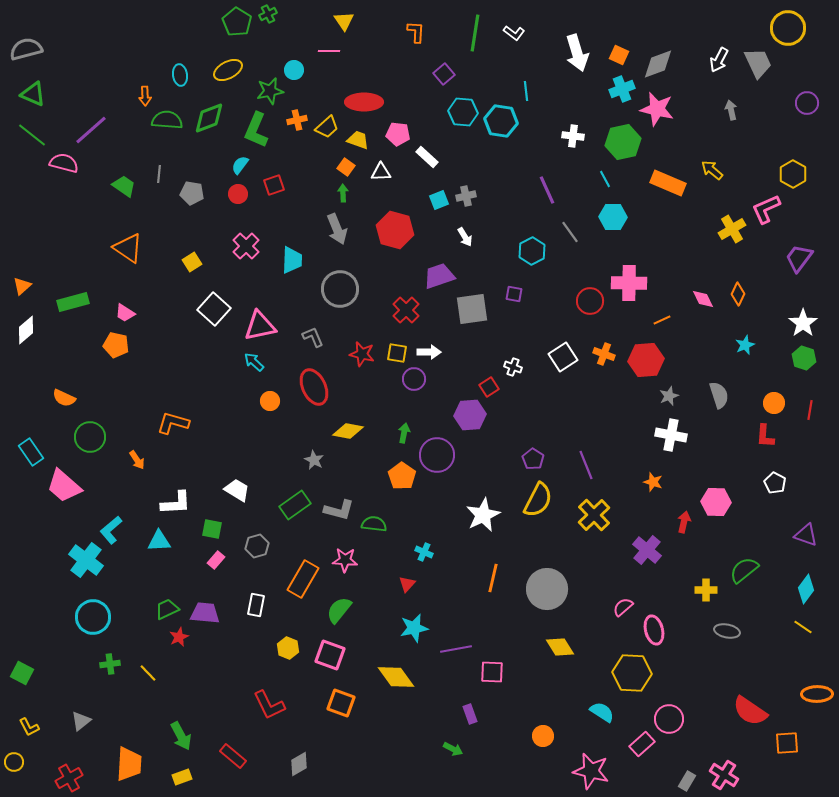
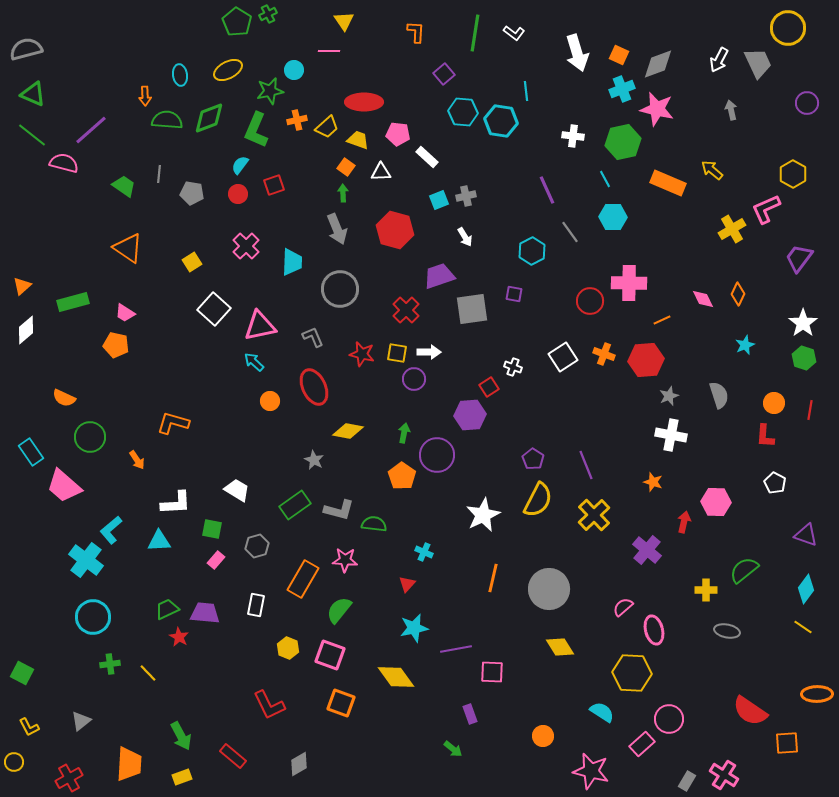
cyan trapezoid at (292, 260): moved 2 px down
gray circle at (547, 589): moved 2 px right
red star at (179, 637): rotated 18 degrees counterclockwise
green arrow at (453, 749): rotated 12 degrees clockwise
